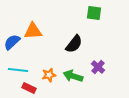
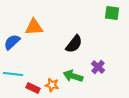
green square: moved 18 px right
orange triangle: moved 1 px right, 4 px up
cyan line: moved 5 px left, 4 px down
orange star: moved 3 px right, 10 px down; rotated 24 degrees clockwise
red rectangle: moved 4 px right
